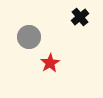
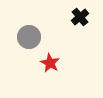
red star: rotated 12 degrees counterclockwise
